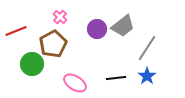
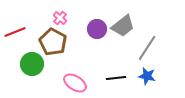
pink cross: moved 1 px down
red line: moved 1 px left, 1 px down
brown pentagon: moved 2 px up; rotated 16 degrees counterclockwise
blue star: rotated 24 degrees counterclockwise
